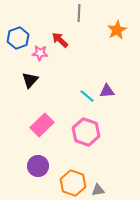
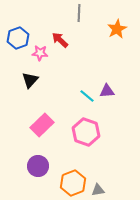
orange star: moved 1 px up
orange hexagon: rotated 20 degrees clockwise
